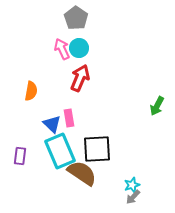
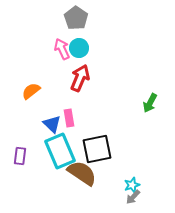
orange semicircle: rotated 138 degrees counterclockwise
green arrow: moved 7 px left, 3 px up
black square: rotated 8 degrees counterclockwise
